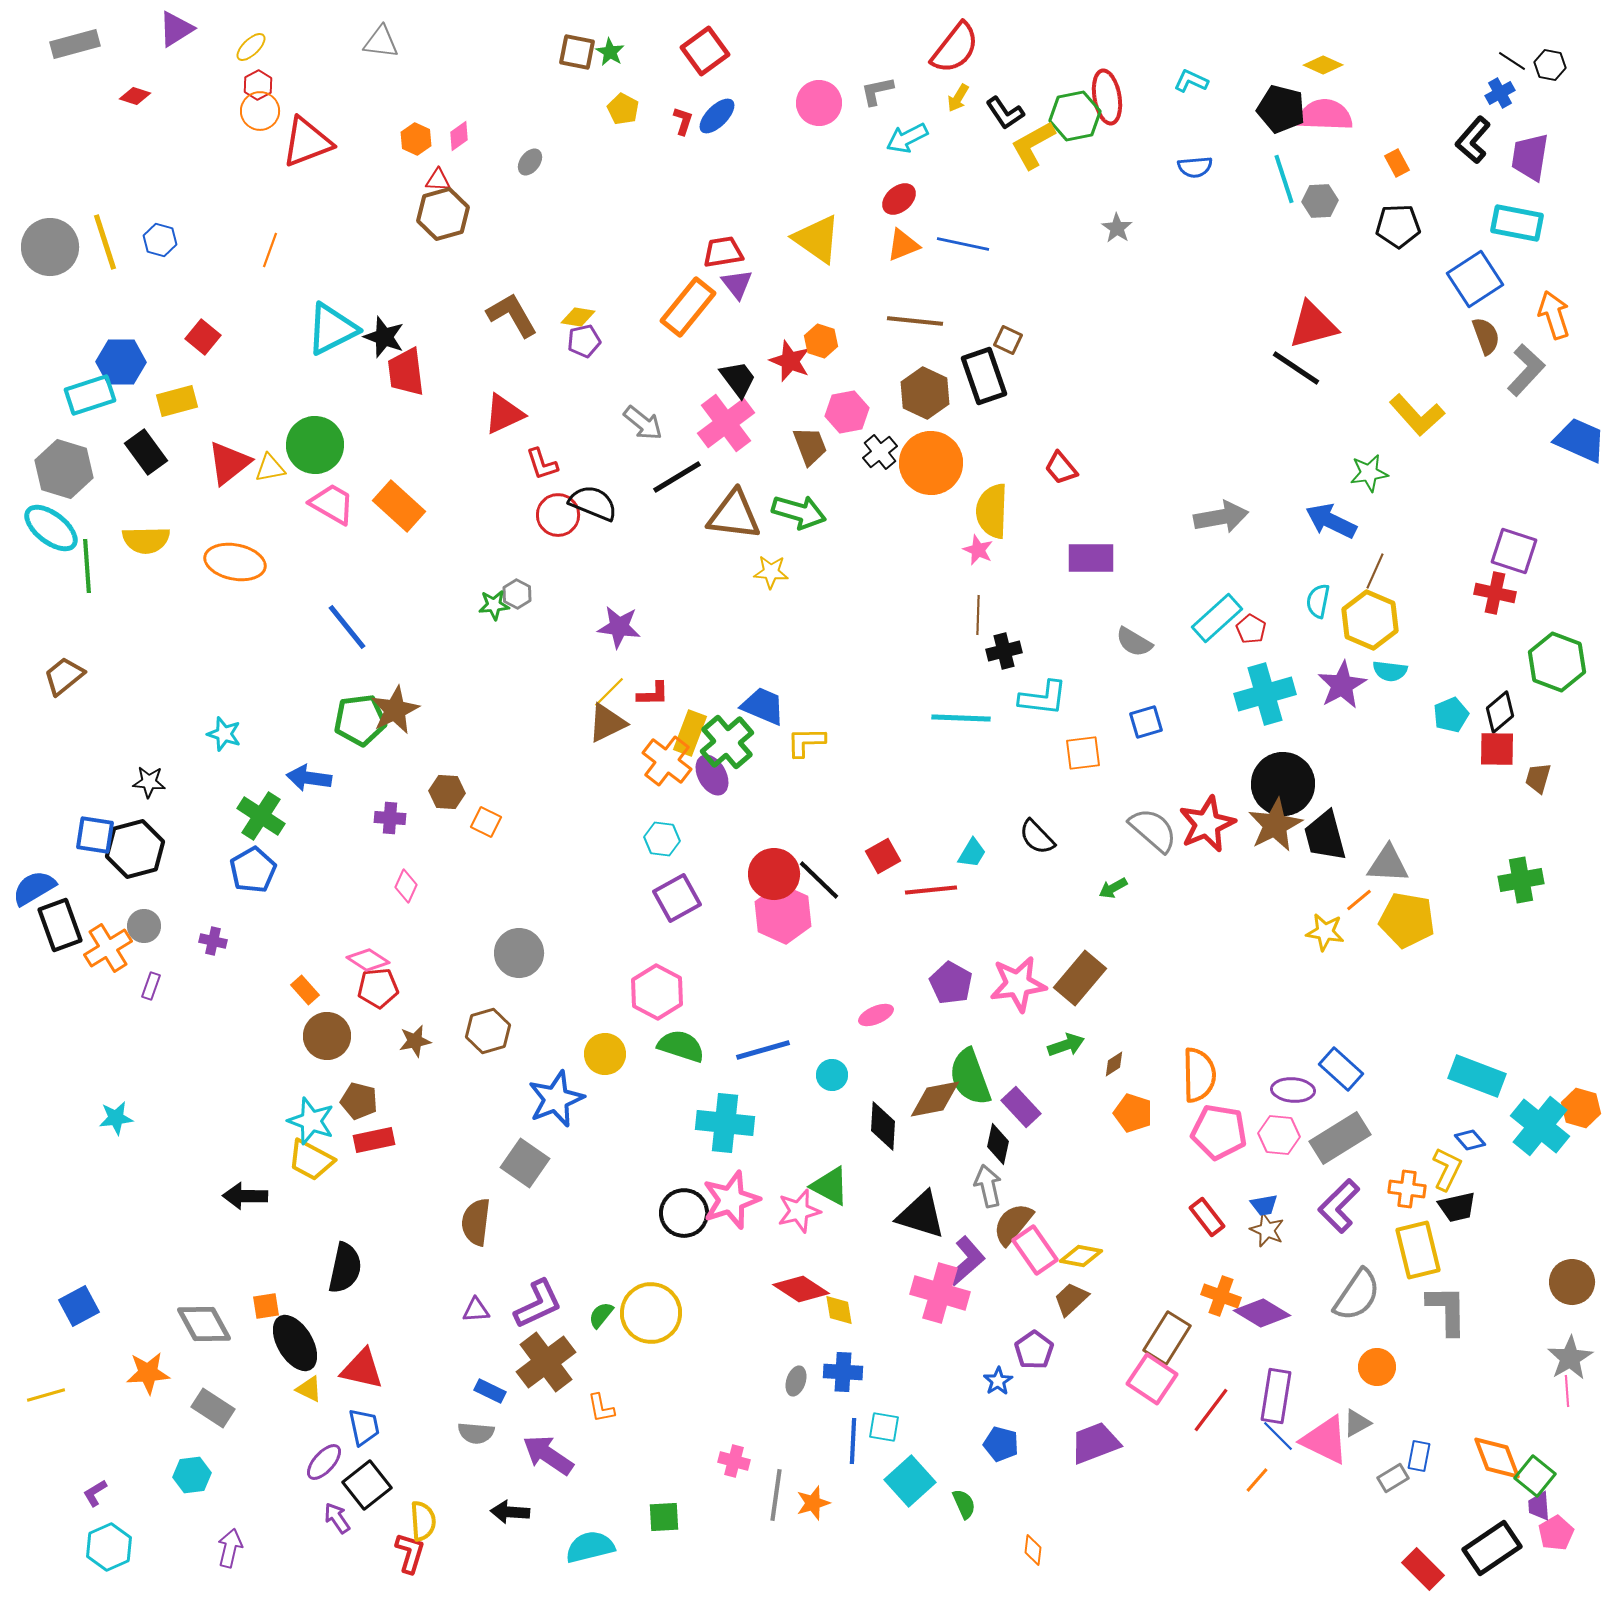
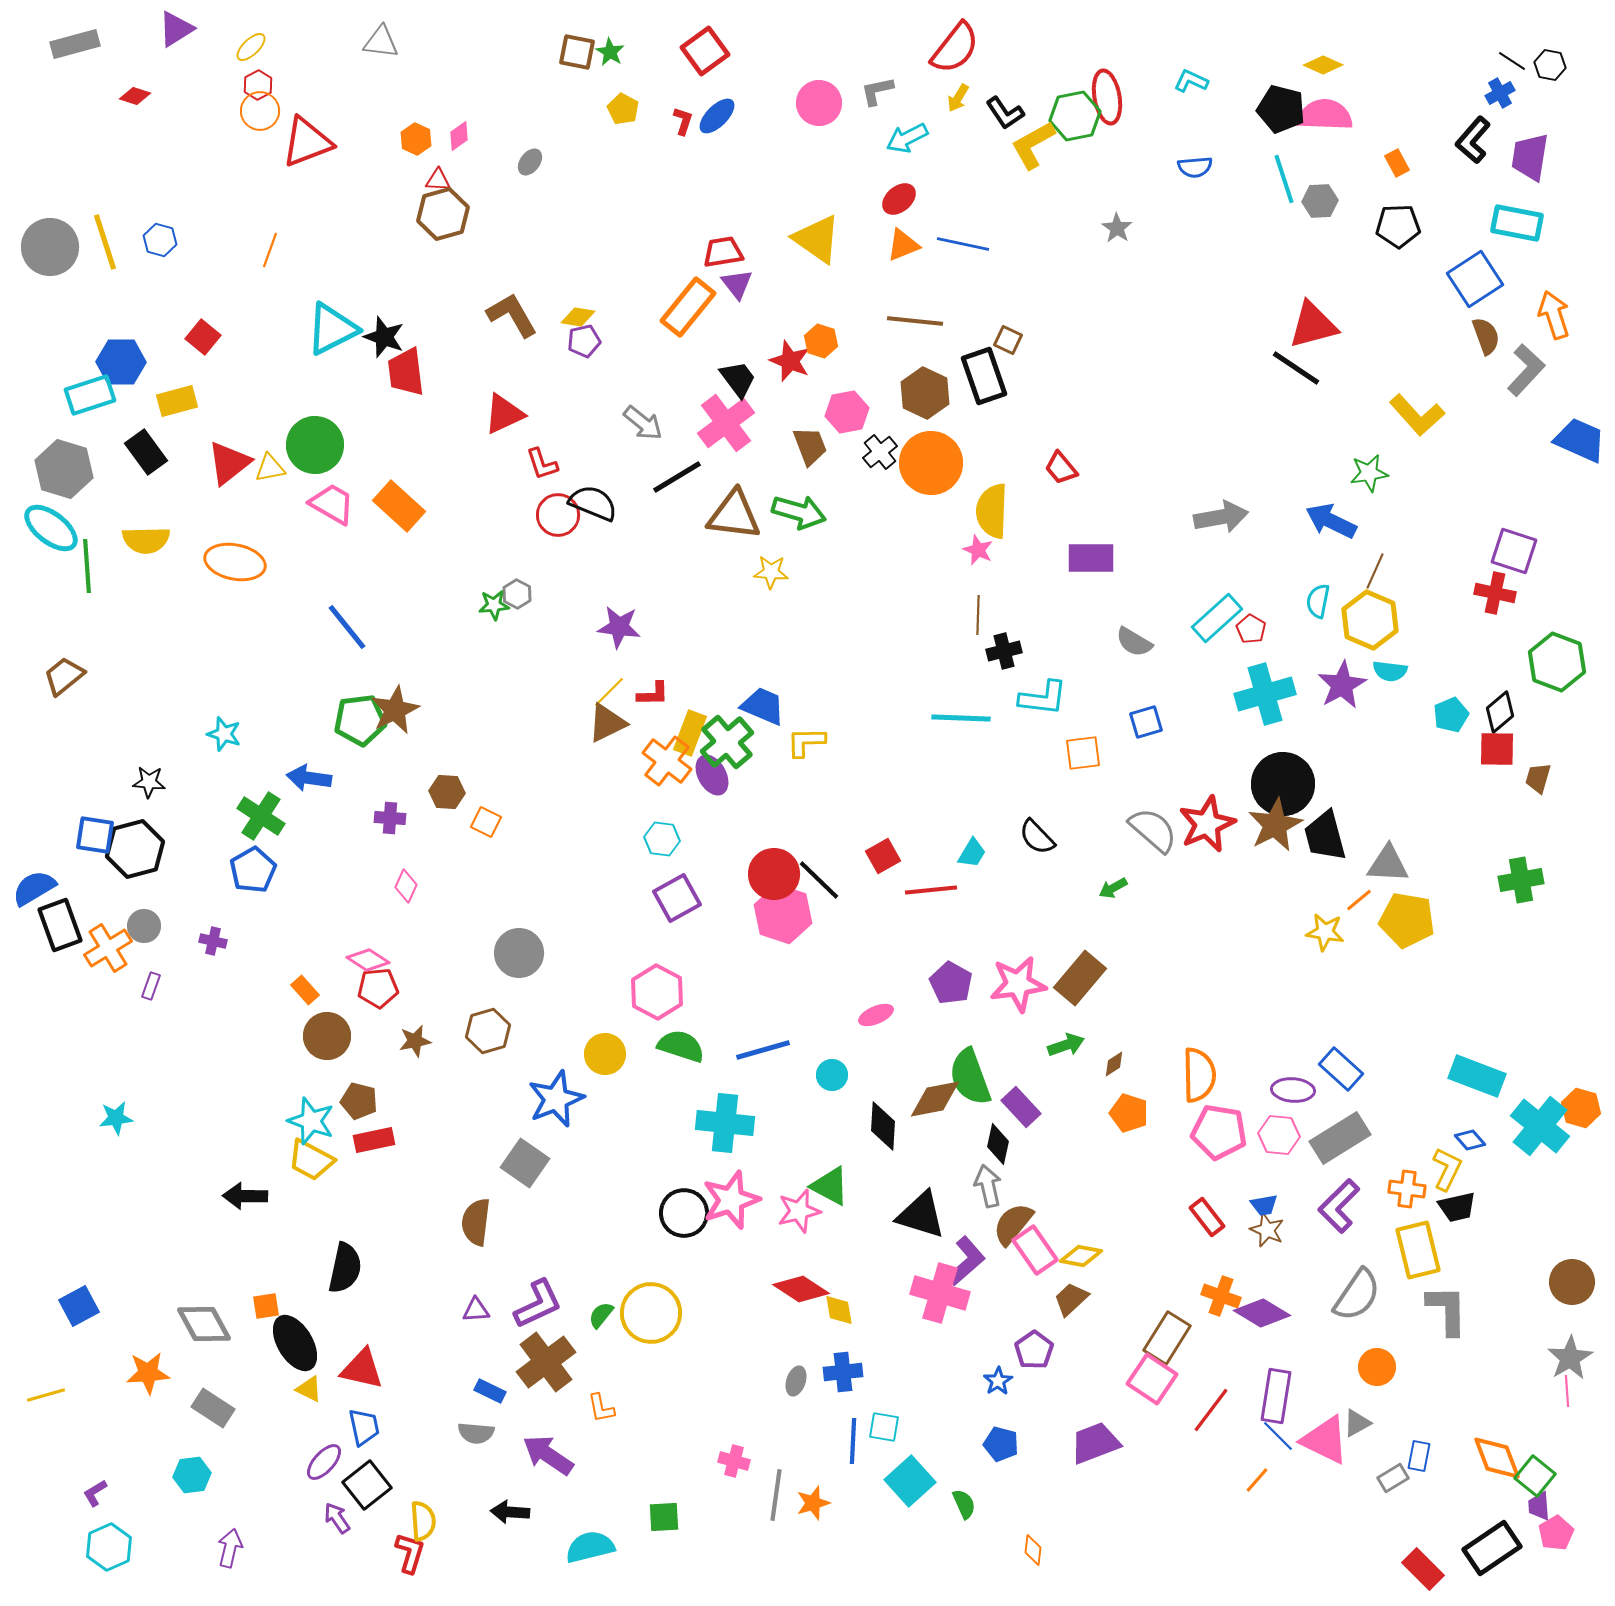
pink hexagon at (783, 914): rotated 6 degrees counterclockwise
orange pentagon at (1133, 1113): moved 4 px left
blue cross at (843, 1372): rotated 9 degrees counterclockwise
